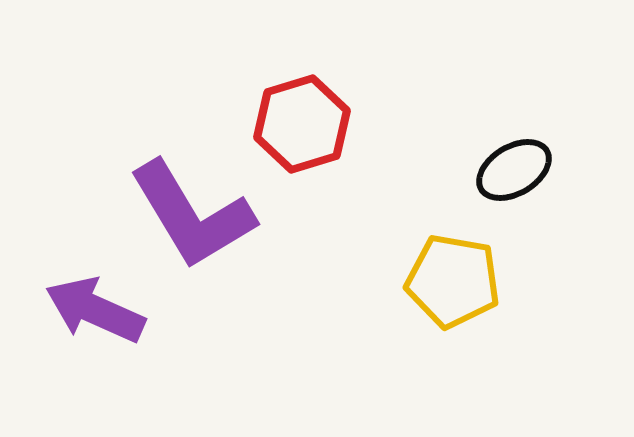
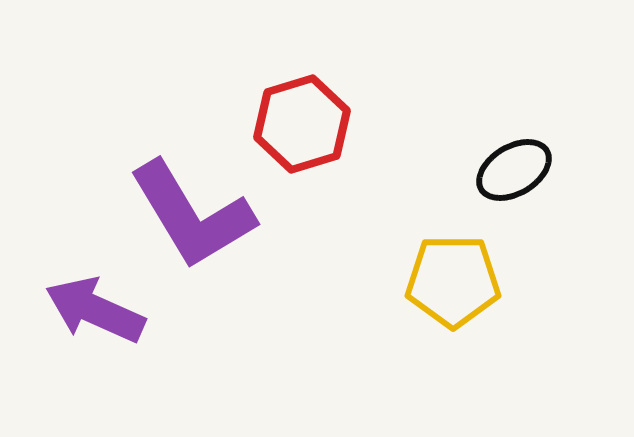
yellow pentagon: rotated 10 degrees counterclockwise
